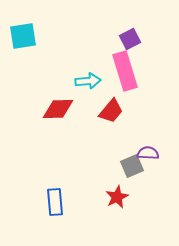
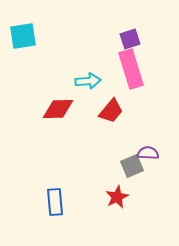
purple square: rotated 10 degrees clockwise
pink rectangle: moved 6 px right, 2 px up
